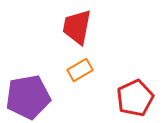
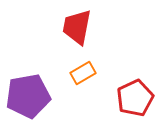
orange rectangle: moved 3 px right, 3 px down
purple pentagon: moved 1 px up
